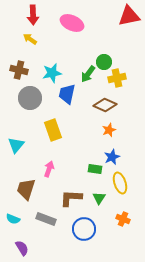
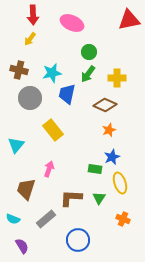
red triangle: moved 4 px down
yellow arrow: rotated 88 degrees counterclockwise
green circle: moved 15 px left, 10 px up
yellow cross: rotated 12 degrees clockwise
yellow rectangle: rotated 20 degrees counterclockwise
gray rectangle: rotated 60 degrees counterclockwise
blue circle: moved 6 px left, 11 px down
purple semicircle: moved 2 px up
